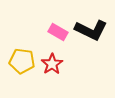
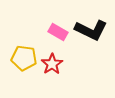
yellow pentagon: moved 2 px right, 3 px up
